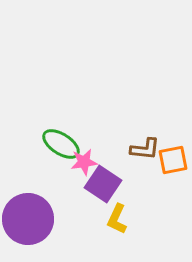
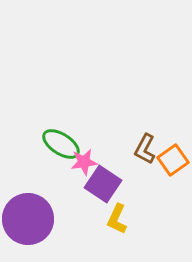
brown L-shape: rotated 112 degrees clockwise
orange square: rotated 24 degrees counterclockwise
